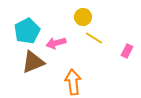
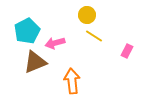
yellow circle: moved 4 px right, 2 px up
yellow line: moved 2 px up
pink arrow: moved 1 px left
brown triangle: moved 2 px right
orange arrow: moved 1 px left, 1 px up
